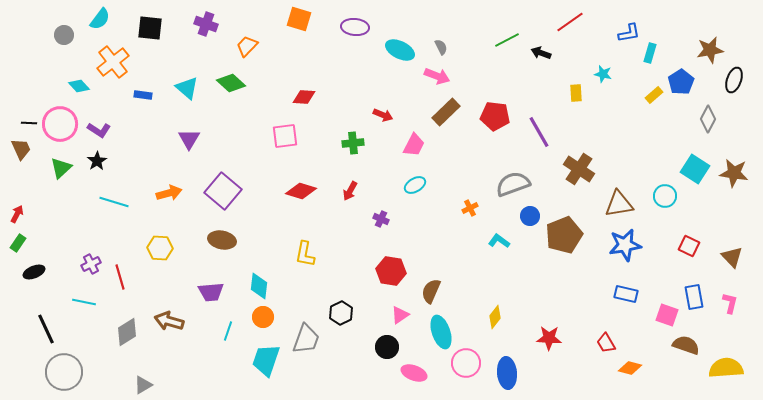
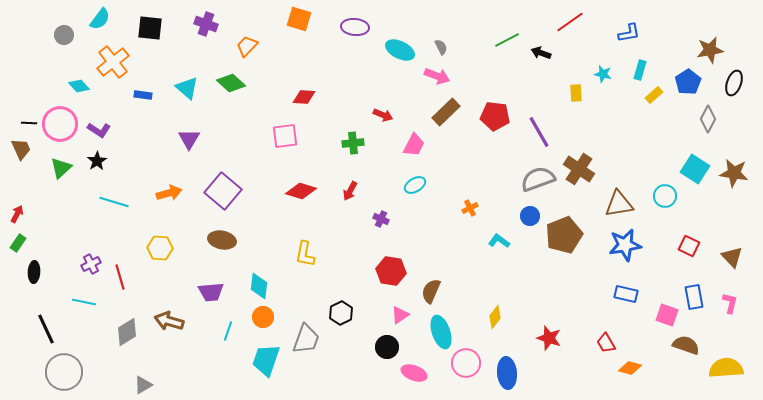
cyan rectangle at (650, 53): moved 10 px left, 17 px down
black ellipse at (734, 80): moved 3 px down
blue pentagon at (681, 82): moved 7 px right
gray semicircle at (513, 184): moved 25 px right, 5 px up
black ellipse at (34, 272): rotated 65 degrees counterclockwise
red star at (549, 338): rotated 15 degrees clockwise
